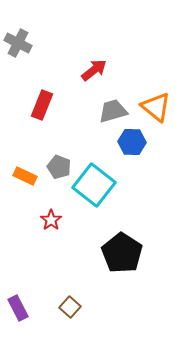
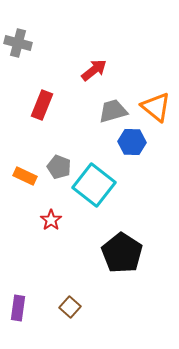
gray cross: rotated 12 degrees counterclockwise
purple rectangle: rotated 35 degrees clockwise
